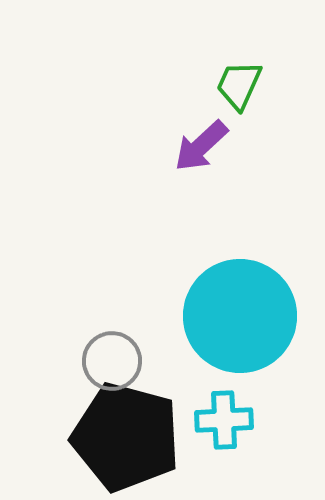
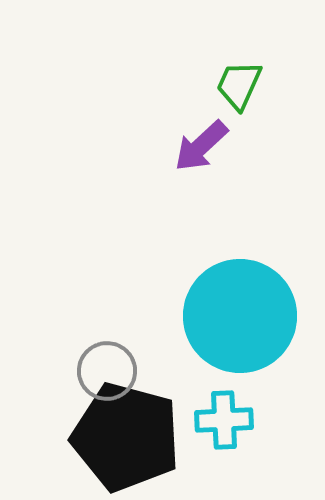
gray circle: moved 5 px left, 10 px down
